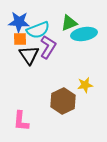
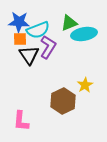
yellow star: rotated 21 degrees counterclockwise
